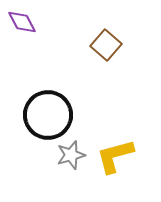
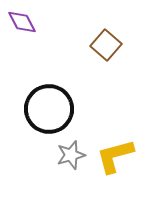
black circle: moved 1 px right, 6 px up
